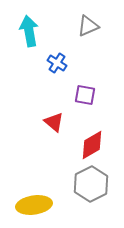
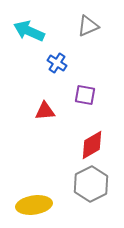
cyan arrow: rotated 56 degrees counterclockwise
red triangle: moved 9 px left, 11 px up; rotated 45 degrees counterclockwise
